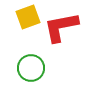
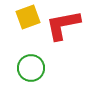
red L-shape: moved 2 px right, 2 px up
